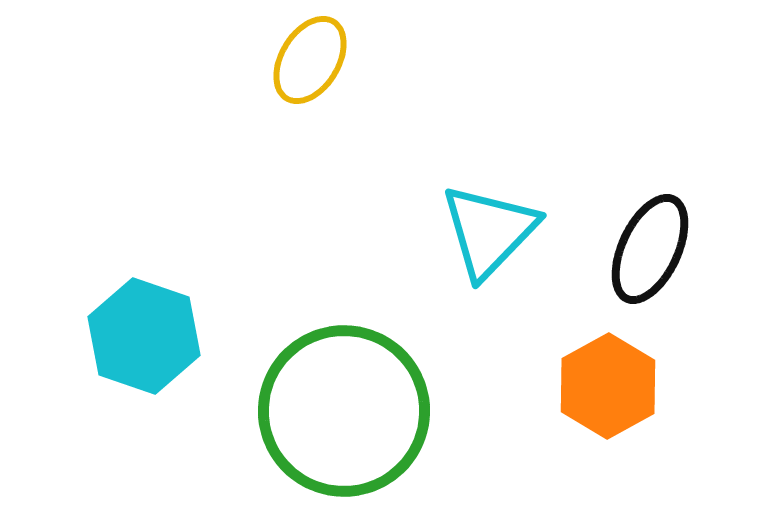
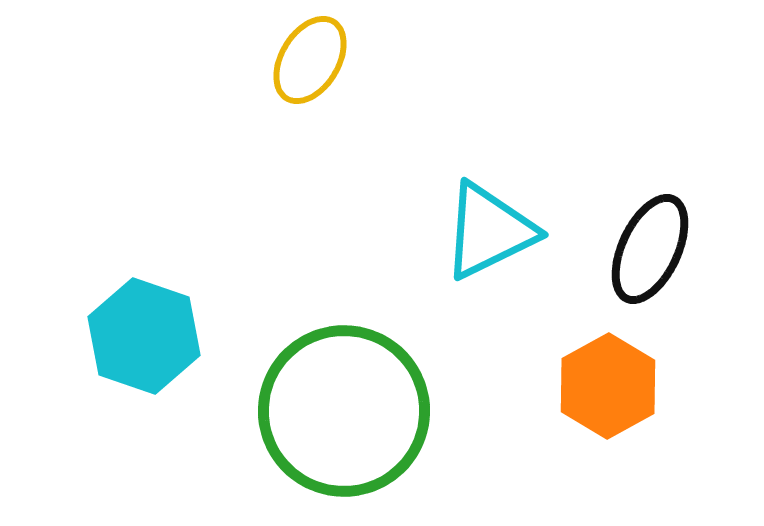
cyan triangle: rotated 20 degrees clockwise
